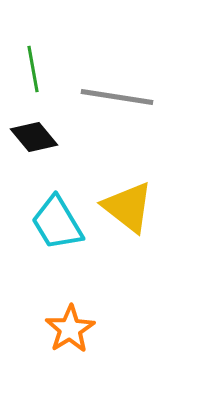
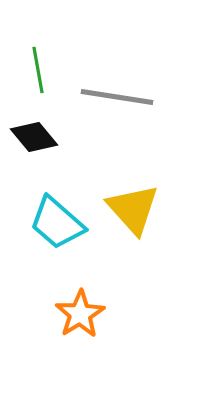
green line: moved 5 px right, 1 px down
yellow triangle: moved 5 px right, 2 px down; rotated 10 degrees clockwise
cyan trapezoid: rotated 18 degrees counterclockwise
orange star: moved 10 px right, 15 px up
